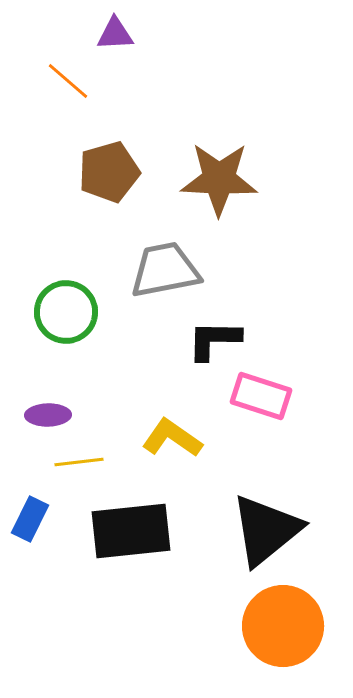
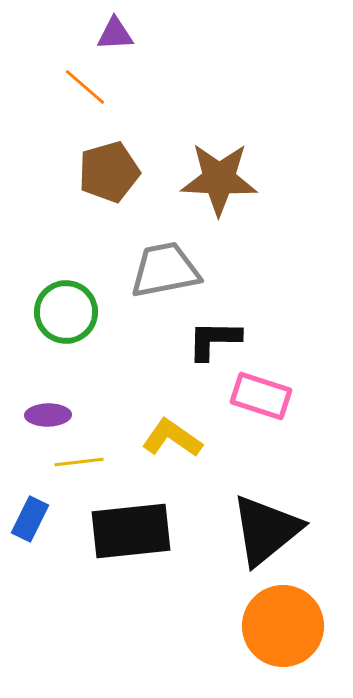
orange line: moved 17 px right, 6 px down
